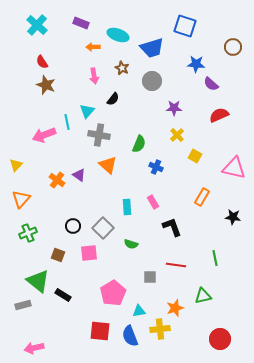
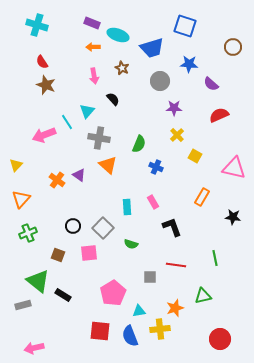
purple rectangle at (81, 23): moved 11 px right
cyan cross at (37, 25): rotated 25 degrees counterclockwise
blue star at (196, 64): moved 7 px left
gray circle at (152, 81): moved 8 px right
black semicircle at (113, 99): rotated 80 degrees counterclockwise
cyan line at (67, 122): rotated 21 degrees counterclockwise
gray cross at (99, 135): moved 3 px down
